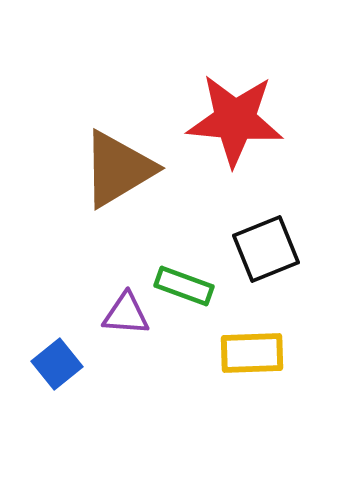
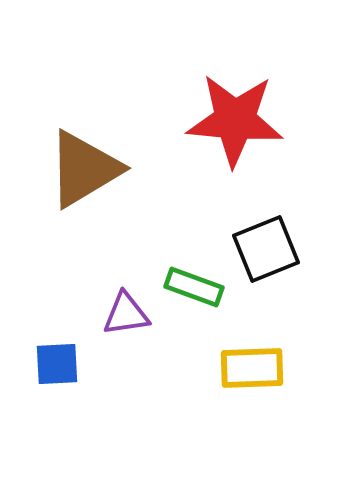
brown triangle: moved 34 px left
green rectangle: moved 10 px right, 1 px down
purple triangle: rotated 12 degrees counterclockwise
yellow rectangle: moved 15 px down
blue square: rotated 36 degrees clockwise
